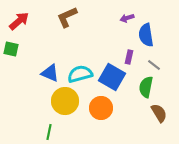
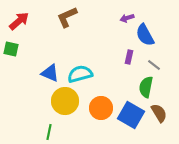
blue semicircle: moved 1 px left; rotated 20 degrees counterclockwise
blue square: moved 19 px right, 38 px down
